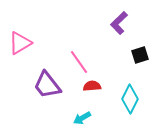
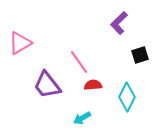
red semicircle: moved 1 px right, 1 px up
cyan diamond: moved 3 px left, 2 px up
